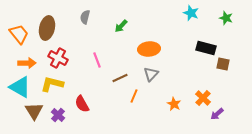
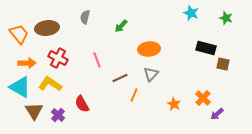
brown ellipse: rotated 70 degrees clockwise
yellow L-shape: moved 2 px left; rotated 20 degrees clockwise
orange line: moved 1 px up
